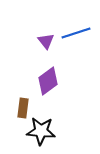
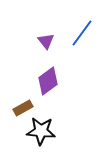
blue line: moved 6 px right; rotated 36 degrees counterclockwise
brown rectangle: rotated 54 degrees clockwise
